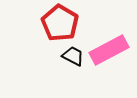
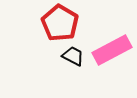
pink rectangle: moved 3 px right
